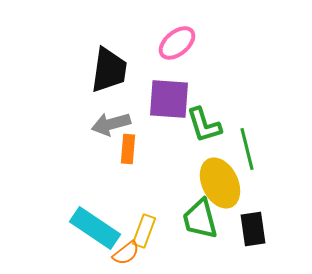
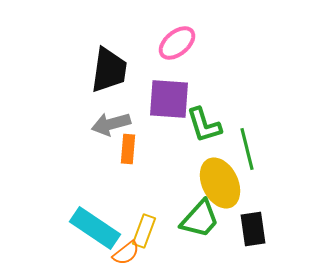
green trapezoid: rotated 123 degrees counterclockwise
